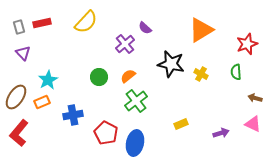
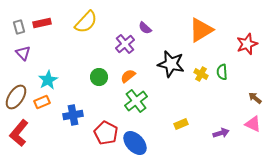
green semicircle: moved 14 px left
brown arrow: rotated 24 degrees clockwise
blue ellipse: rotated 55 degrees counterclockwise
